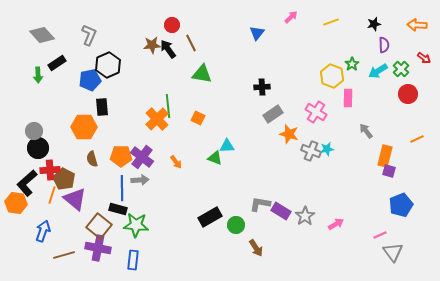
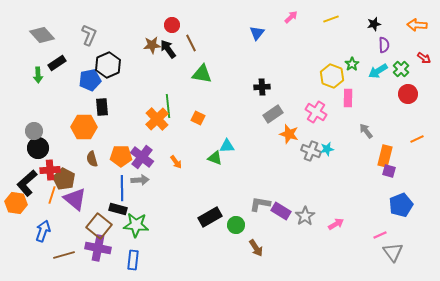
yellow line at (331, 22): moved 3 px up
